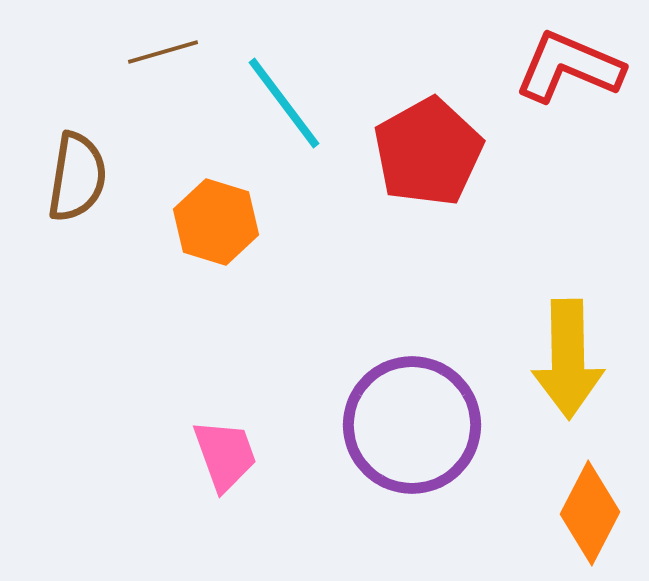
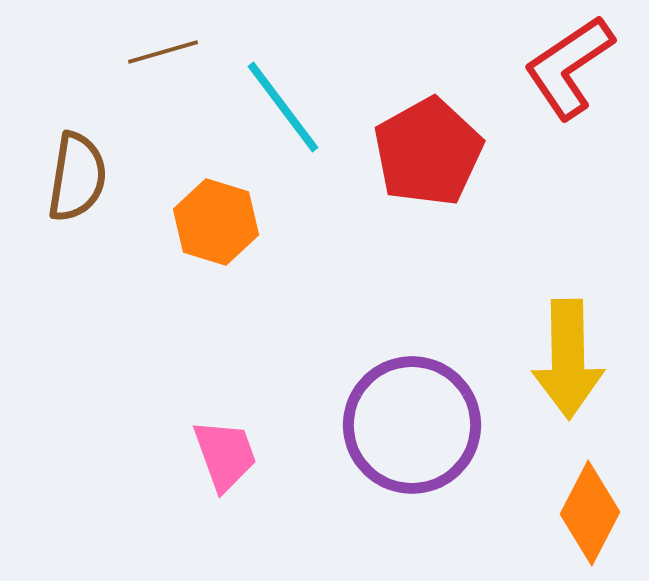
red L-shape: rotated 57 degrees counterclockwise
cyan line: moved 1 px left, 4 px down
